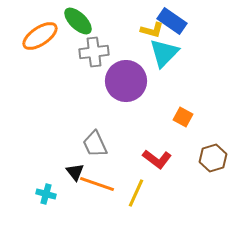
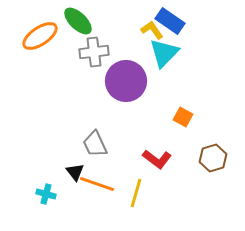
blue rectangle: moved 2 px left
yellow L-shape: rotated 140 degrees counterclockwise
yellow line: rotated 8 degrees counterclockwise
